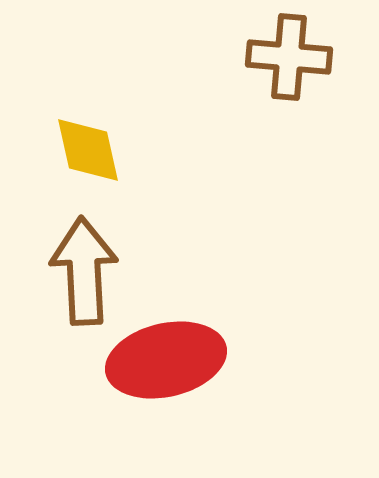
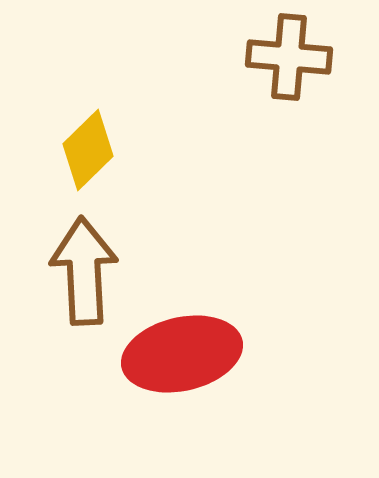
yellow diamond: rotated 58 degrees clockwise
red ellipse: moved 16 px right, 6 px up
